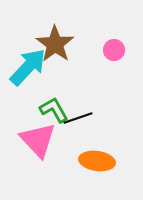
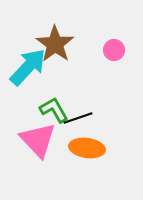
orange ellipse: moved 10 px left, 13 px up
